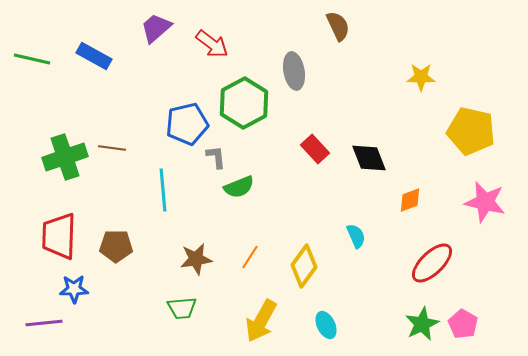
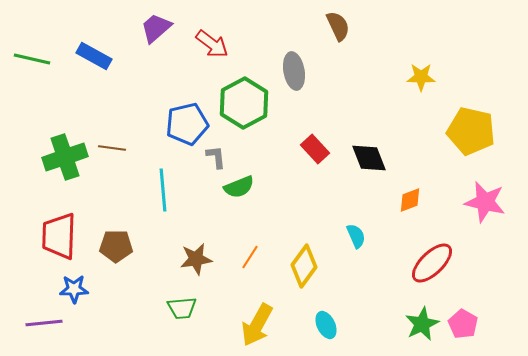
yellow arrow: moved 4 px left, 4 px down
